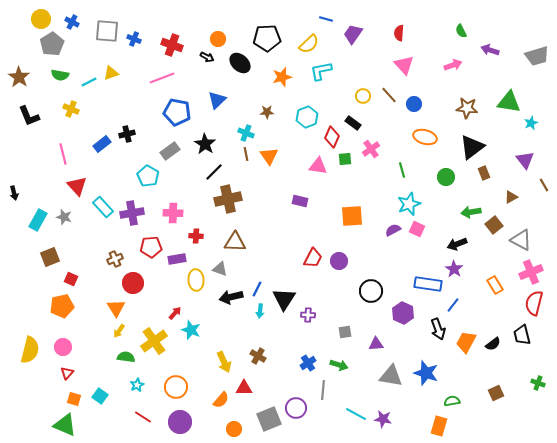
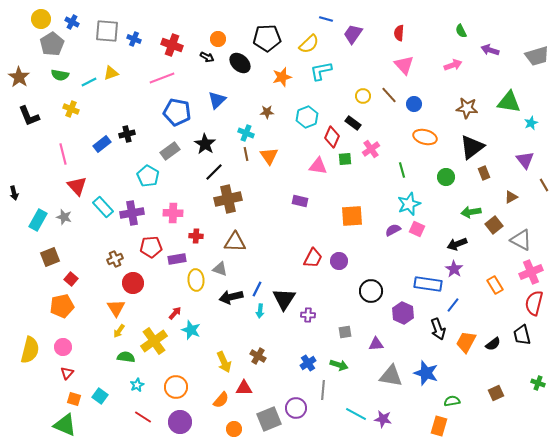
red square at (71, 279): rotated 16 degrees clockwise
